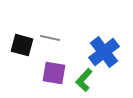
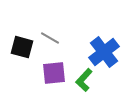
gray line: rotated 18 degrees clockwise
black square: moved 2 px down
purple square: rotated 15 degrees counterclockwise
